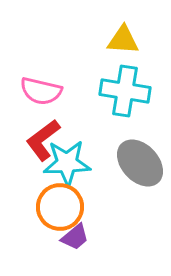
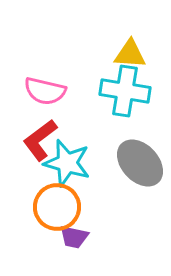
yellow triangle: moved 7 px right, 14 px down
pink semicircle: moved 4 px right
red L-shape: moved 3 px left
cyan star: rotated 18 degrees clockwise
orange circle: moved 3 px left
purple trapezoid: moved 1 px left; rotated 52 degrees clockwise
